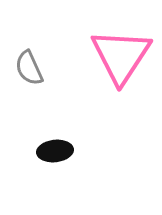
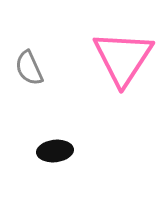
pink triangle: moved 2 px right, 2 px down
